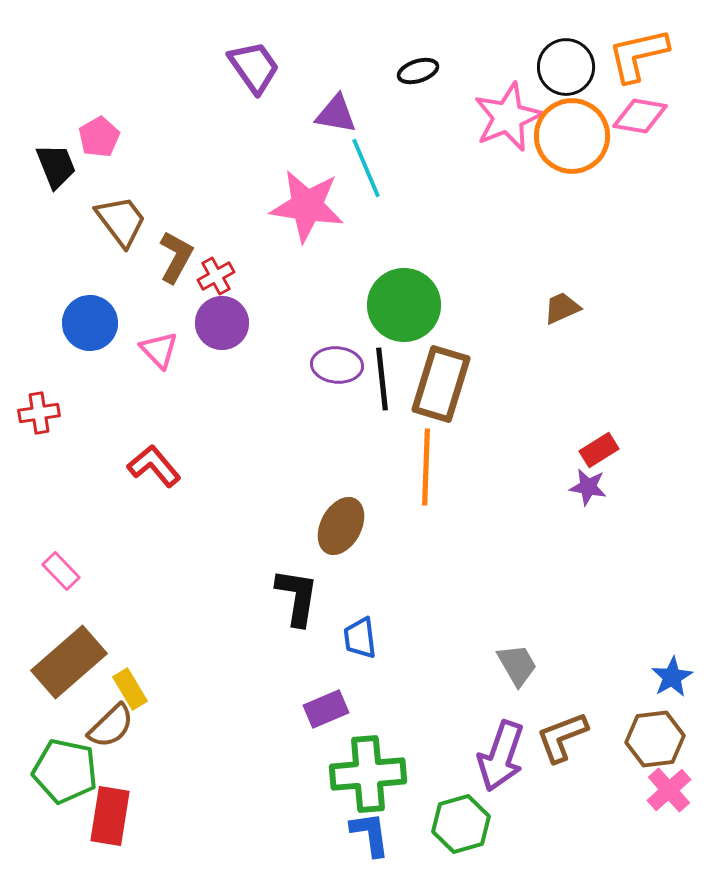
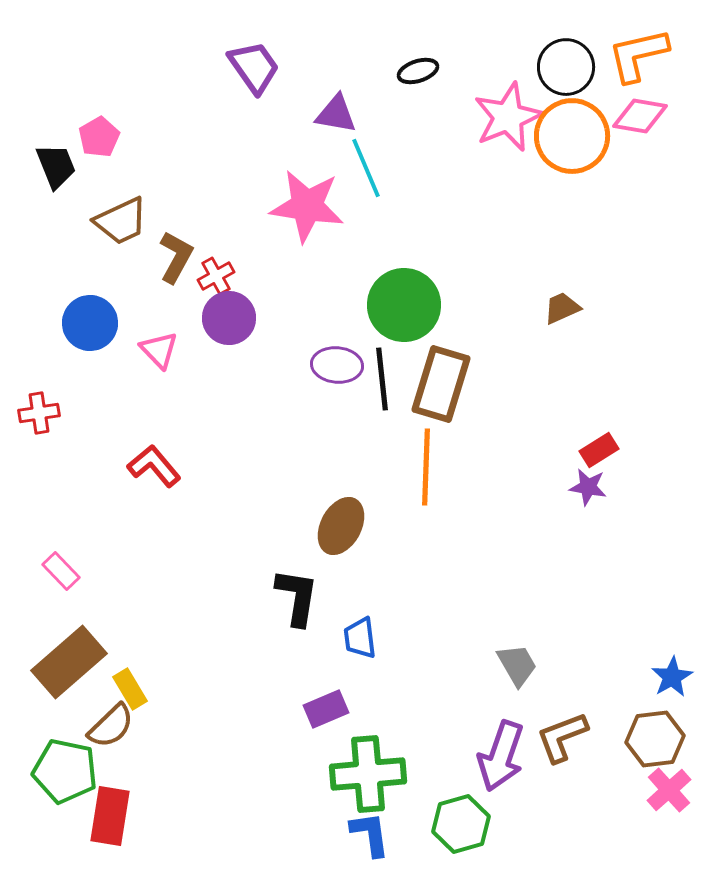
brown trapezoid at (121, 221): rotated 102 degrees clockwise
purple circle at (222, 323): moved 7 px right, 5 px up
